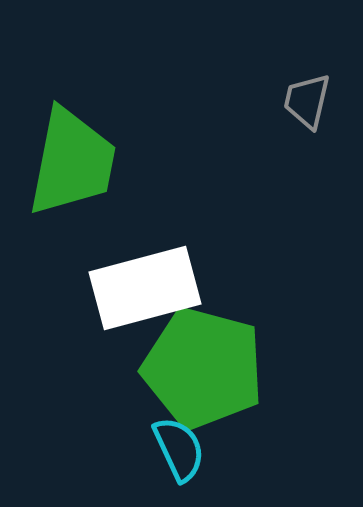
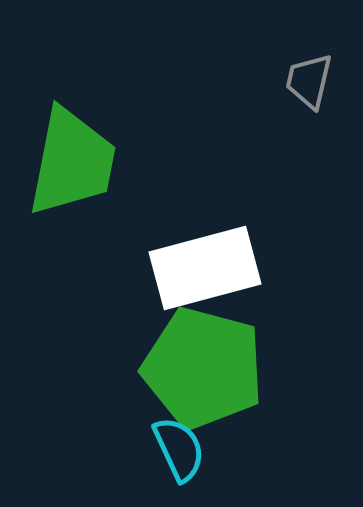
gray trapezoid: moved 2 px right, 20 px up
white rectangle: moved 60 px right, 20 px up
